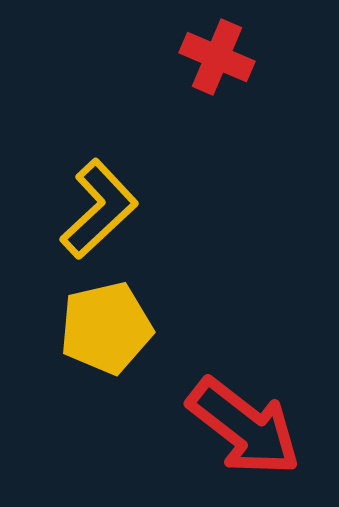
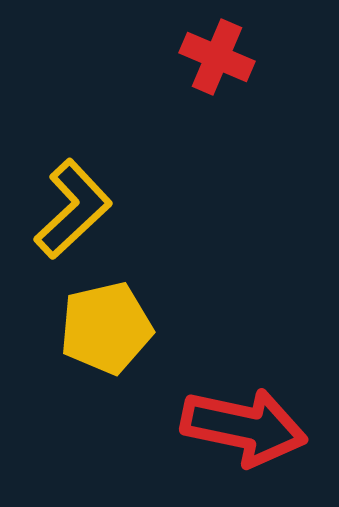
yellow L-shape: moved 26 px left
red arrow: rotated 26 degrees counterclockwise
